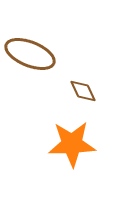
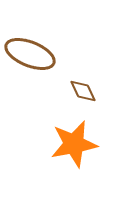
orange star: moved 2 px right; rotated 9 degrees counterclockwise
